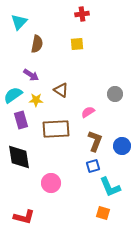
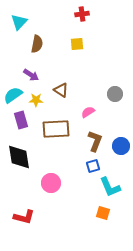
blue circle: moved 1 px left
